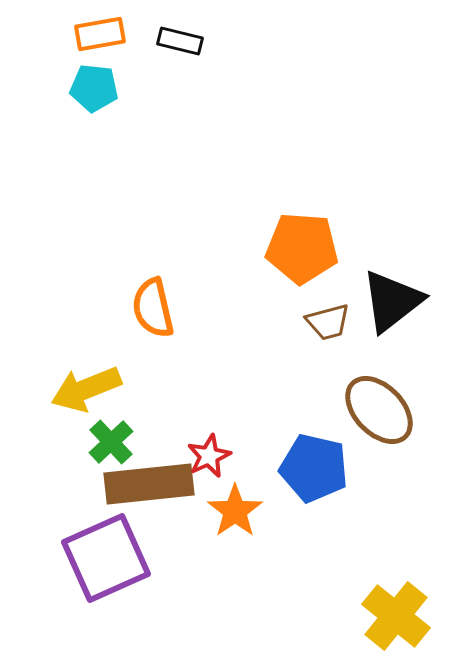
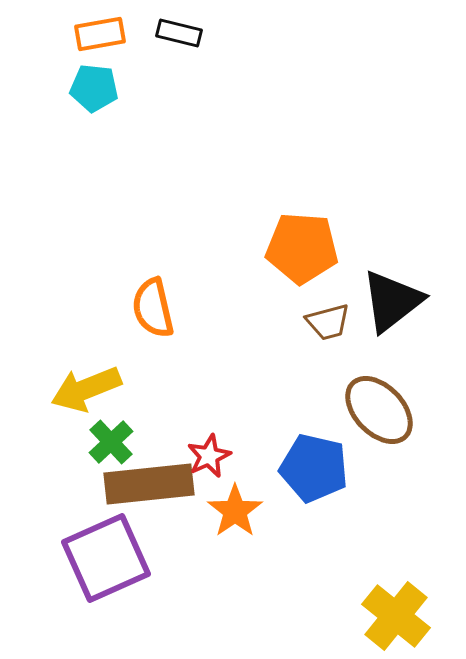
black rectangle: moved 1 px left, 8 px up
